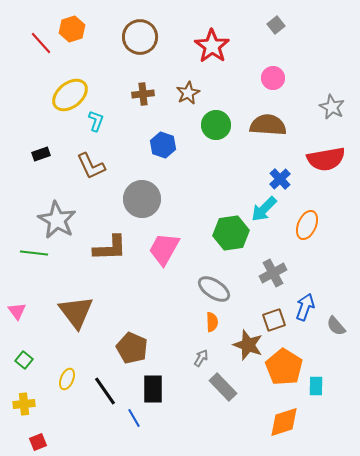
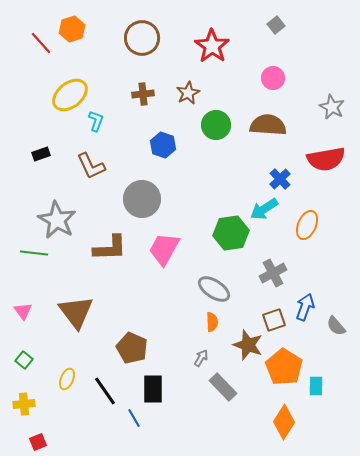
brown circle at (140, 37): moved 2 px right, 1 px down
cyan arrow at (264, 209): rotated 12 degrees clockwise
pink triangle at (17, 311): moved 6 px right
orange diamond at (284, 422): rotated 40 degrees counterclockwise
